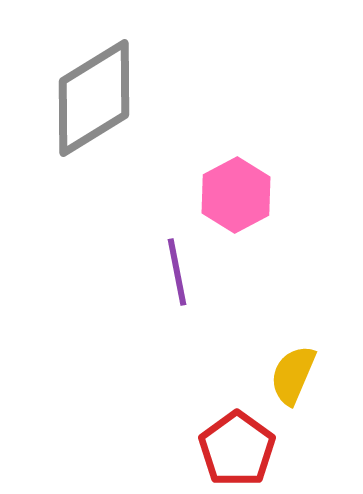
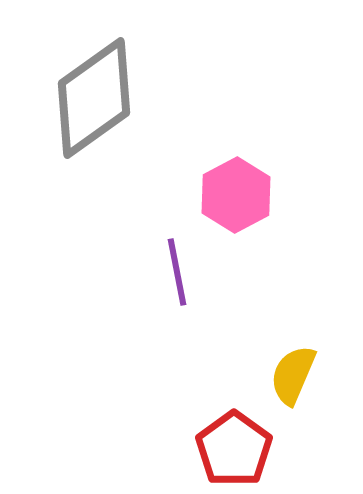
gray diamond: rotated 4 degrees counterclockwise
red pentagon: moved 3 px left
